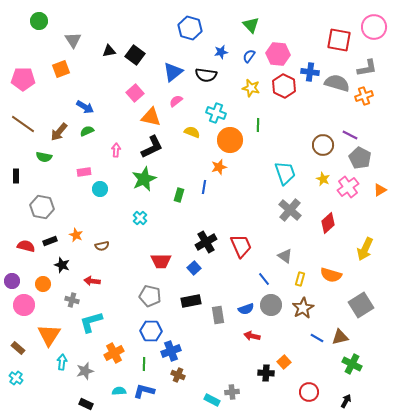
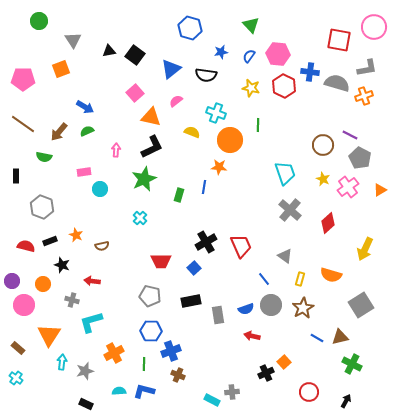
blue triangle at (173, 72): moved 2 px left, 3 px up
orange star at (219, 167): rotated 21 degrees clockwise
gray hexagon at (42, 207): rotated 10 degrees clockwise
black cross at (266, 373): rotated 28 degrees counterclockwise
